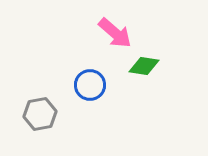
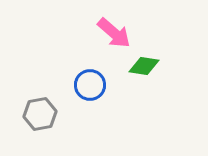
pink arrow: moved 1 px left
